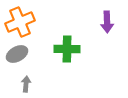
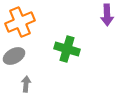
purple arrow: moved 7 px up
green cross: rotated 15 degrees clockwise
gray ellipse: moved 3 px left, 2 px down
